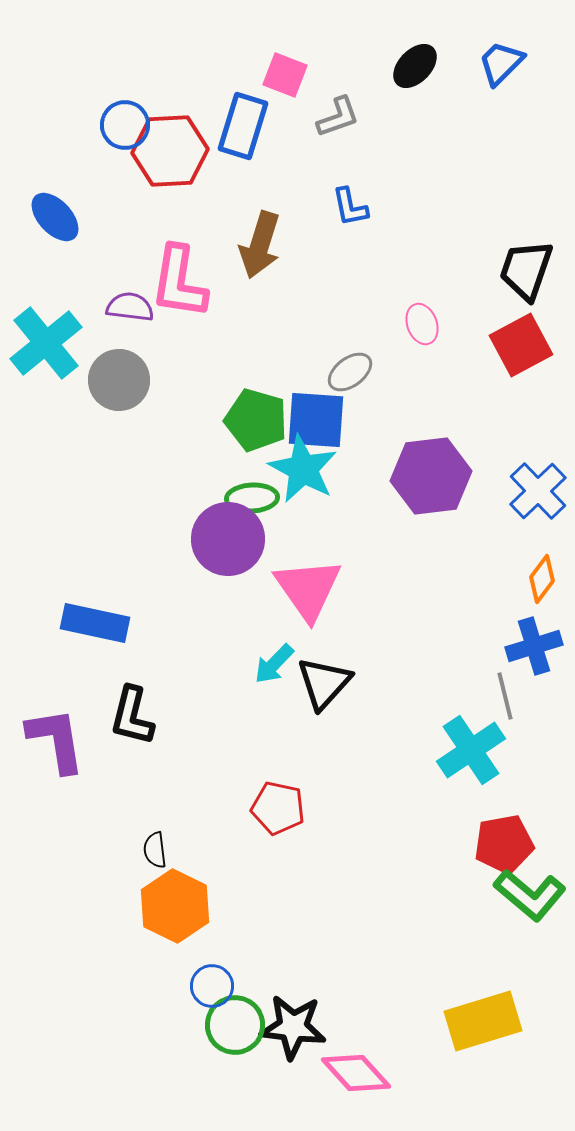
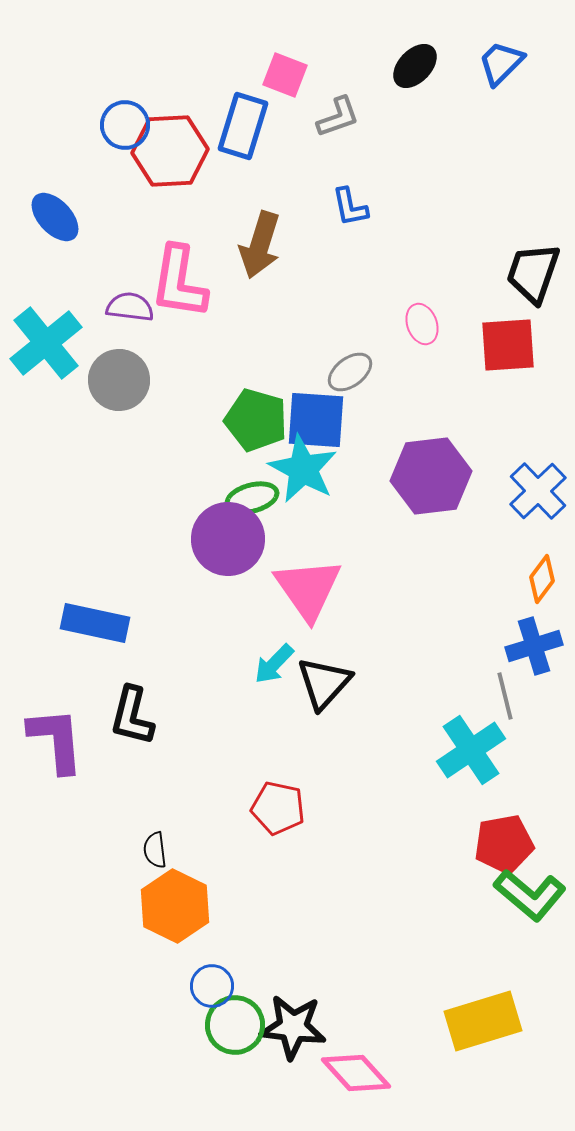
black trapezoid at (526, 270): moved 7 px right, 3 px down
red square at (521, 345): moved 13 px left; rotated 24 degrees clockwise
green ellipse at (252, 498): rotated 12 degrees counterclockwise
purple L-shape at (56, 740): rotated 4 degrees clockwise
